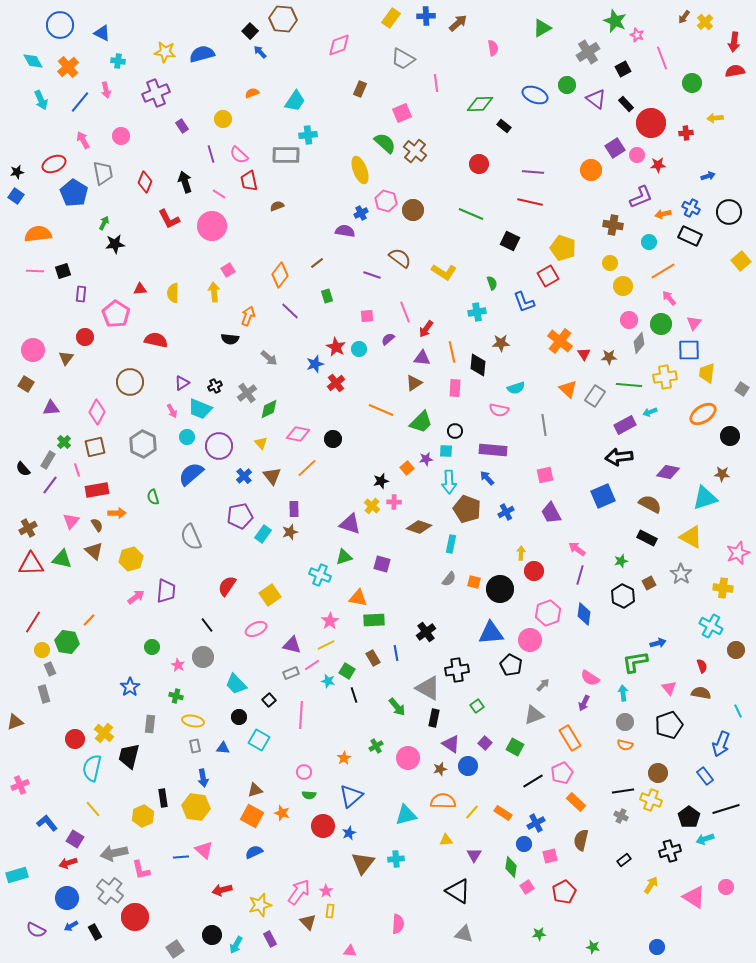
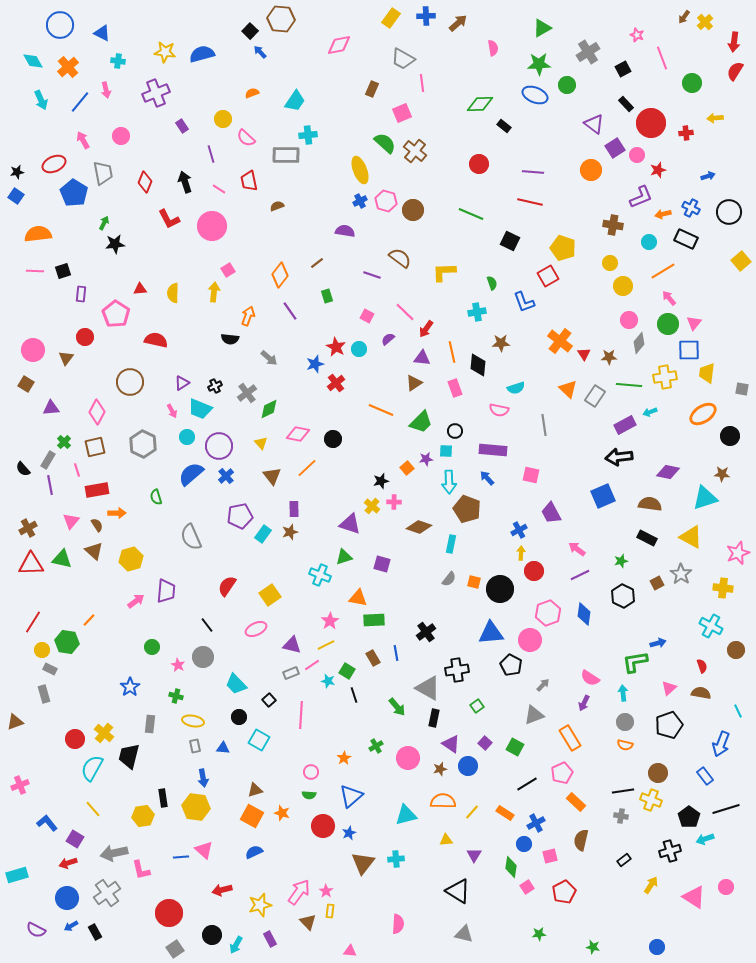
brown hexagon at (283, 19): moved 2 px left
green star at (615, 21): moved 76 px left, 43 px down; rotated 25 degrees counterclockwise
pink diamond at (339, 45): rotated 10 degrees clockwise
red semicircle at (735, 71): rotated 48 degrees counterclockwise
pink line at (436, 83): moved 14 px left
brown rectangle at (360, 89): moved 12 px right
purple triangle at (596, 99): moved 2 px left, 25 px down
pink semicircle at (239, 155): moved 7 px right, 17 px up
red star at (658, 165): moved 5 px down; rotated 14 degrees counterclockwise
pink line at (219, 194): moved 5 px up
blue cross at (361, 213): moved 1 px left, 12 px up
black rectangle at (690, 236): moved 4 px left, 3 px down
yellow L-shape at (444, 272): rotated 145 degrees clockwise
yellow arrow at (214, 292): rotated 12 degrees clockwise
purple line at (290, 311): rotated 12 degrees clockwise
pink line at (405, 312): rotated 25 degrees counterclockwise
pink square at (367, 316): rotated 32 degrees clockwise
green circle at (661, 324): moved 7 px right
pink rectangle at (455, 388): rotated 24 degrees counterclockwise
gray square at (742, 389): rotated 24 degrees counterclockwise
pink square at (545, 475): moved 14 px left; rotated 24 degrees clockwise
blue cross at (244, 476): moved 18 px left
purple line at (50, 485): rotated 48 degrees counterclockwise
green semicircle at (153, 497): moved 3 px right
brown semicircle at (650, 504): rotated 20 degrees counterclockwise
blue cross at (506, 512): moved 13 px right, 18 px down
purple line at (580, 575): rotated 48 degrees clockwise
brown square at (649, 583): moved 8 px right
pink arrow at (136, 597): moved 4 px down
gray rectangle at (50, 669): rotated 40 degrees counterclockwise
pink triangle at (669, 688): rotated 28 degrees clockwise
cyan semicircle at (92, 768): rotated 16 degrees clockwise
pink circle at (304, 772): moved 7 px right
black line at (533, 781): moved 6 px left, 3 px down
orange rectangle at (503, 813): moved 2 px right
yellow hexagon at (143, 816): rotated 15 degrees clockwise
gray cross at (621, 816): rotated 16 degrees counterclockwise
gray cross at (110, 891): moved 3 px left, 2 px down; rotated 16 degrees clockwise
red circle at (135, 917): moved 34 px right, 4 px up
